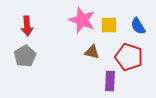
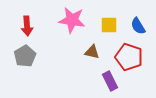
pink star: moved 10 px left; rotated 12 degrees counterclockwise
purple rectangle: rotated 30 degrees counterclockwise
